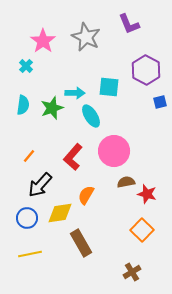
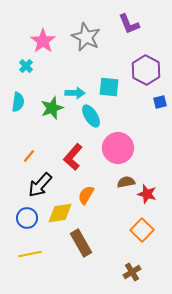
cyan semicircle: moved 5 px left, 3 px up
pink circle: moved 4 px right, 3 px up
